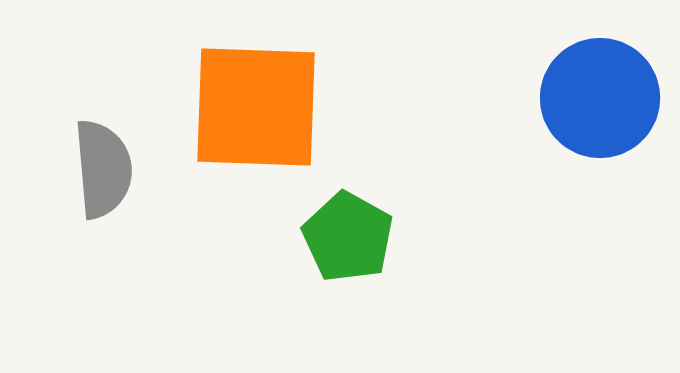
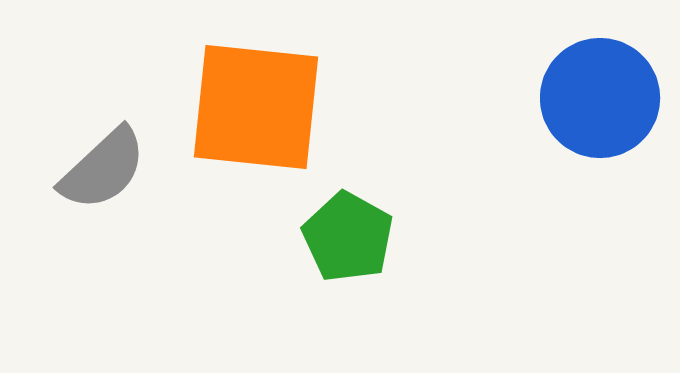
orange square: rotated 4 degrees clockwise
gray semicircle: rotated 52 degrees clockwise
